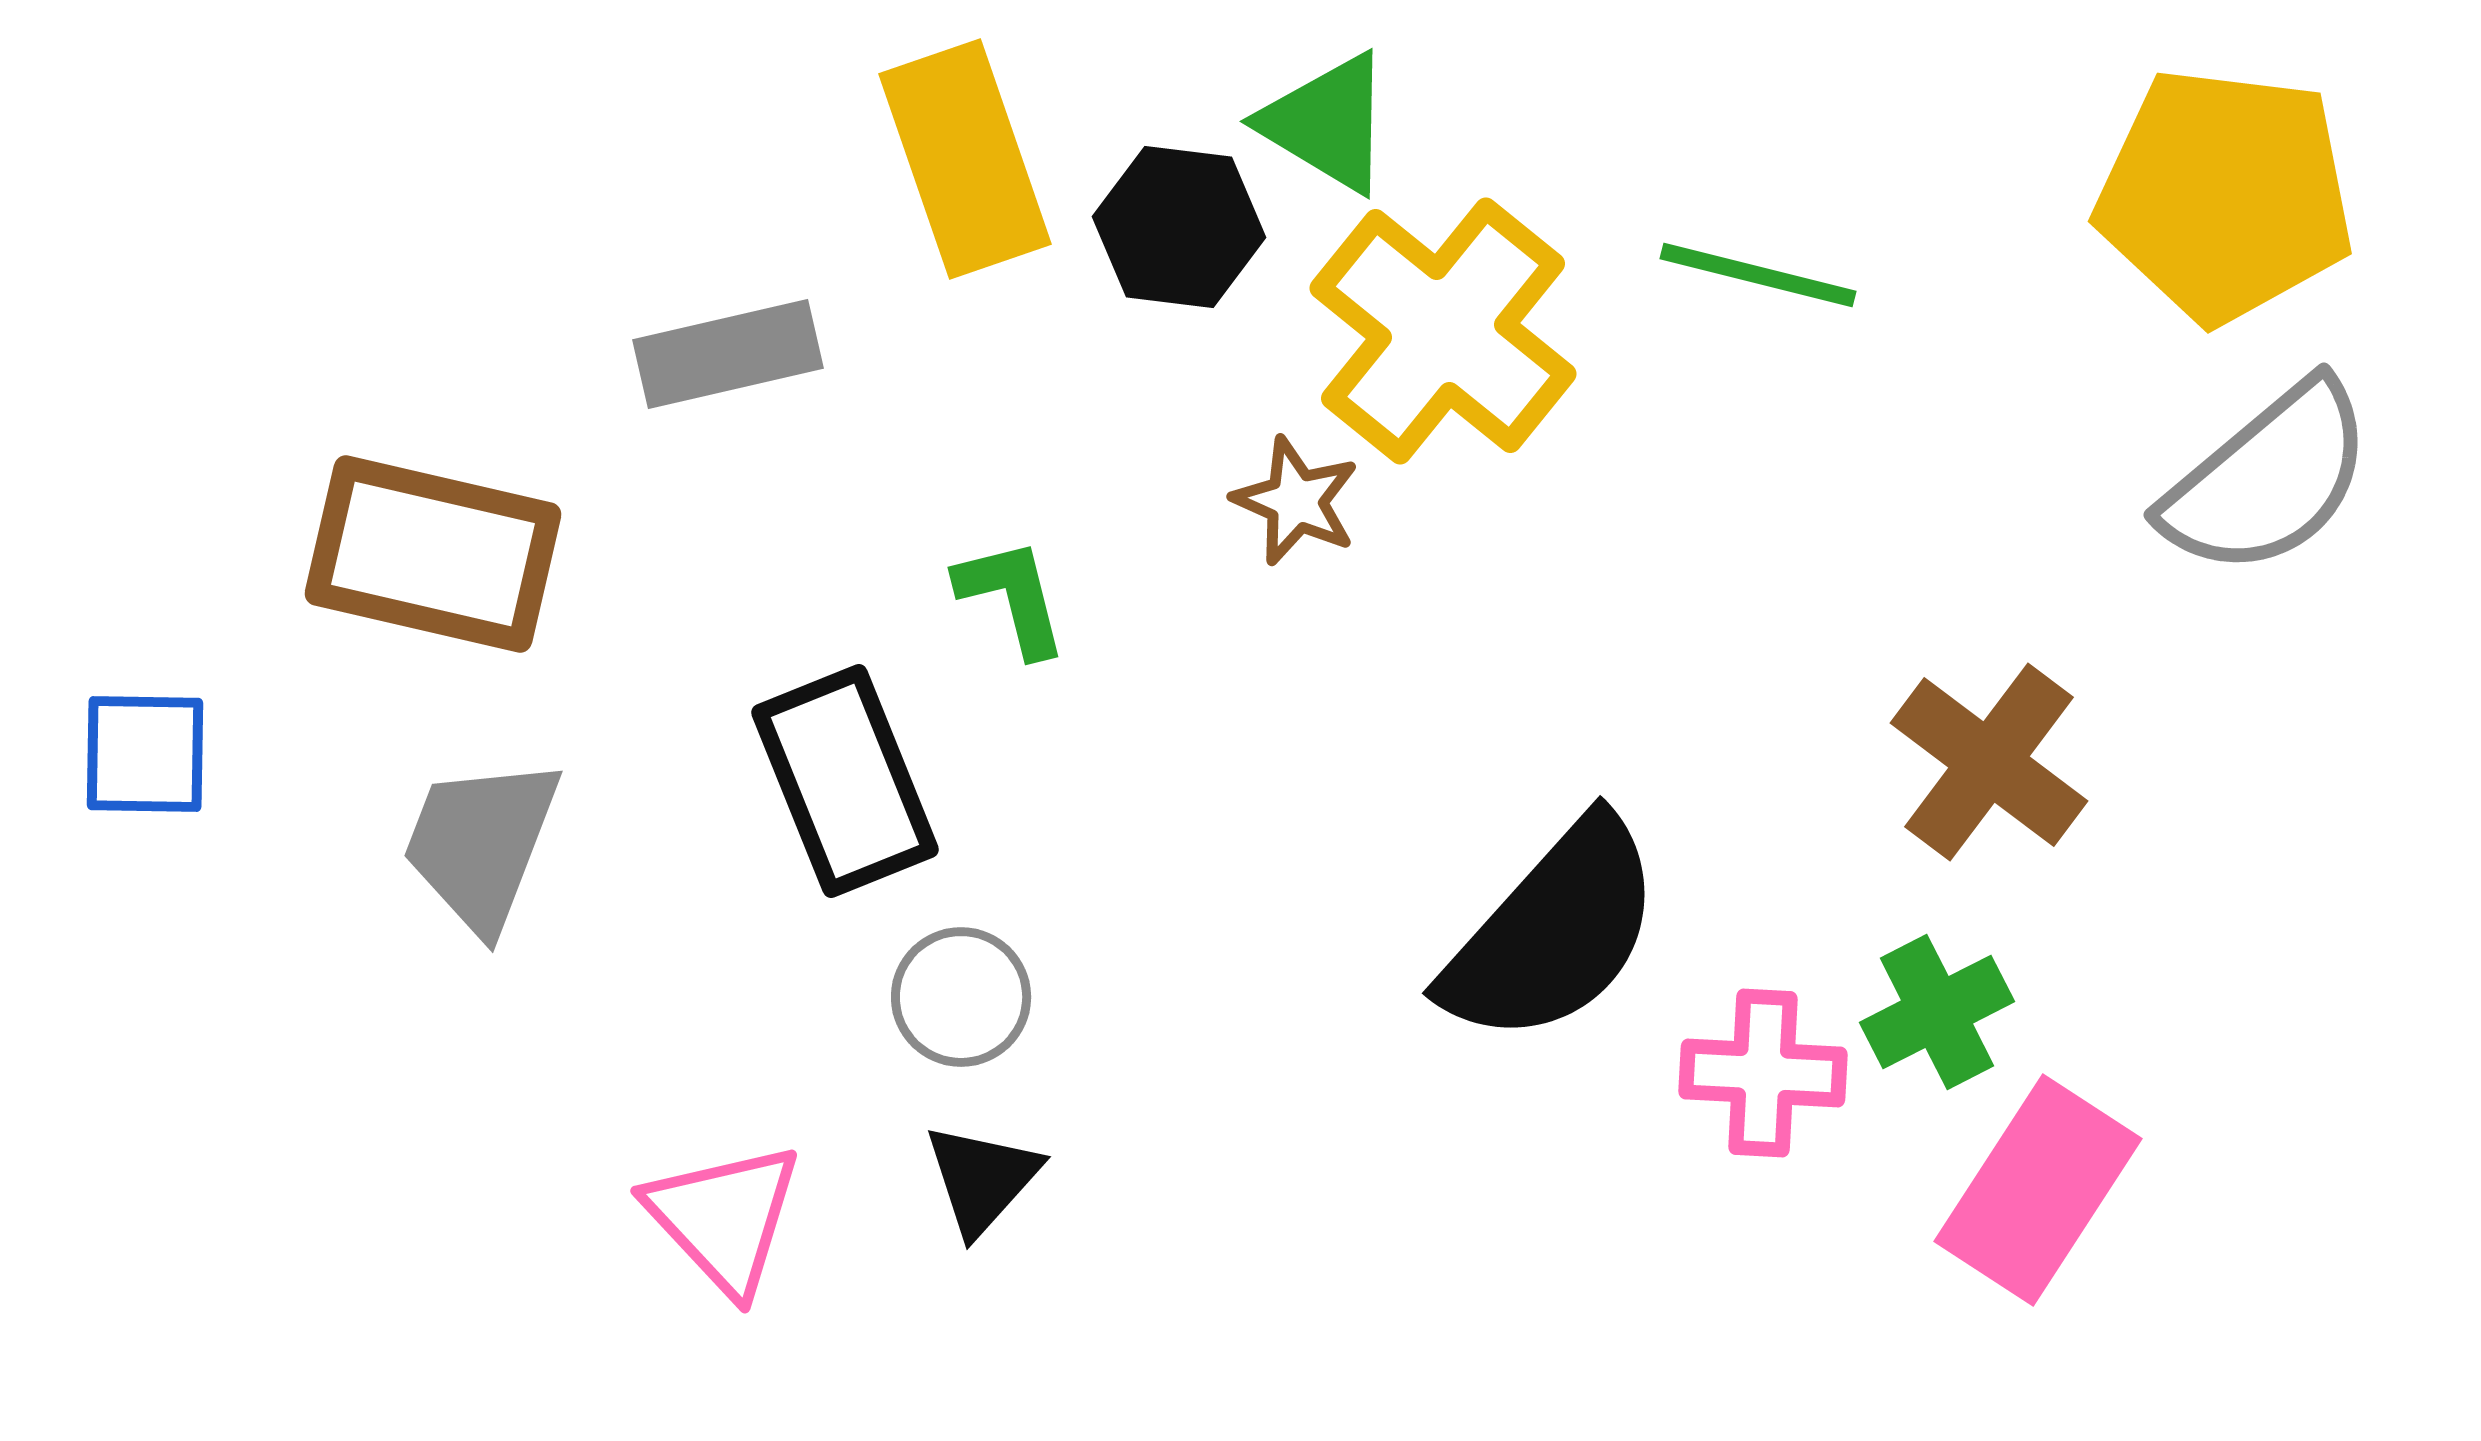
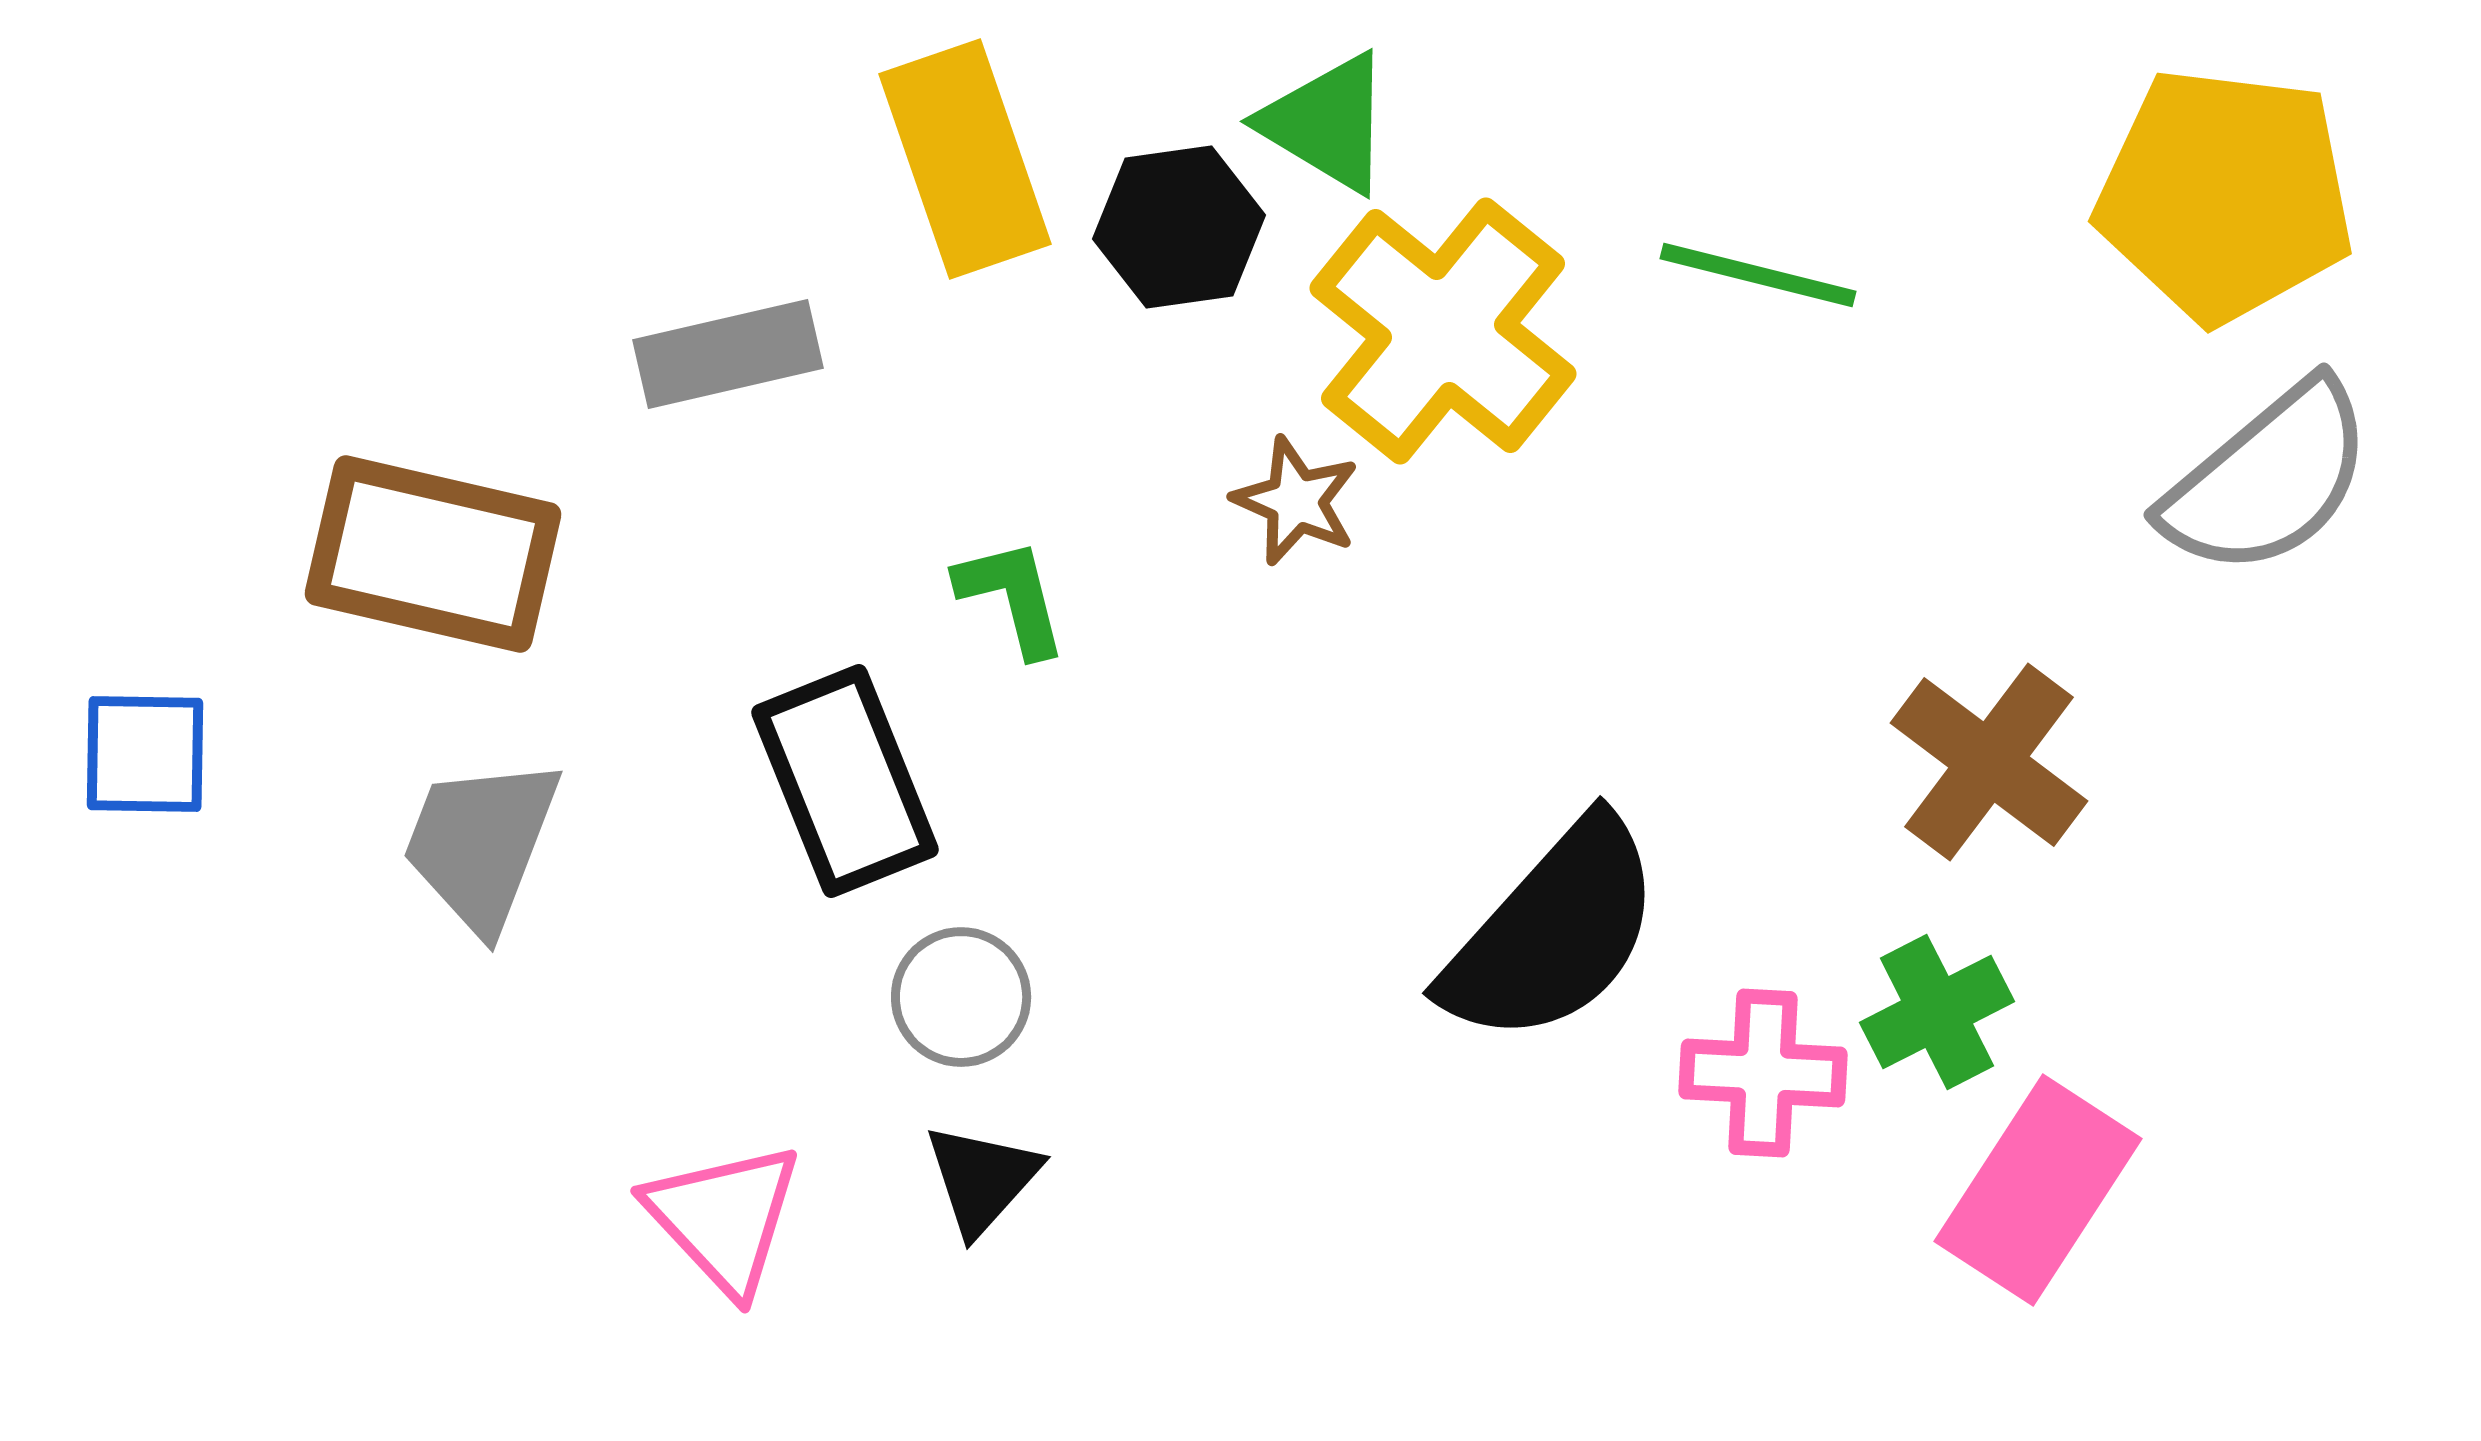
black hexagon: rotated 15 degrees counterclockwise
